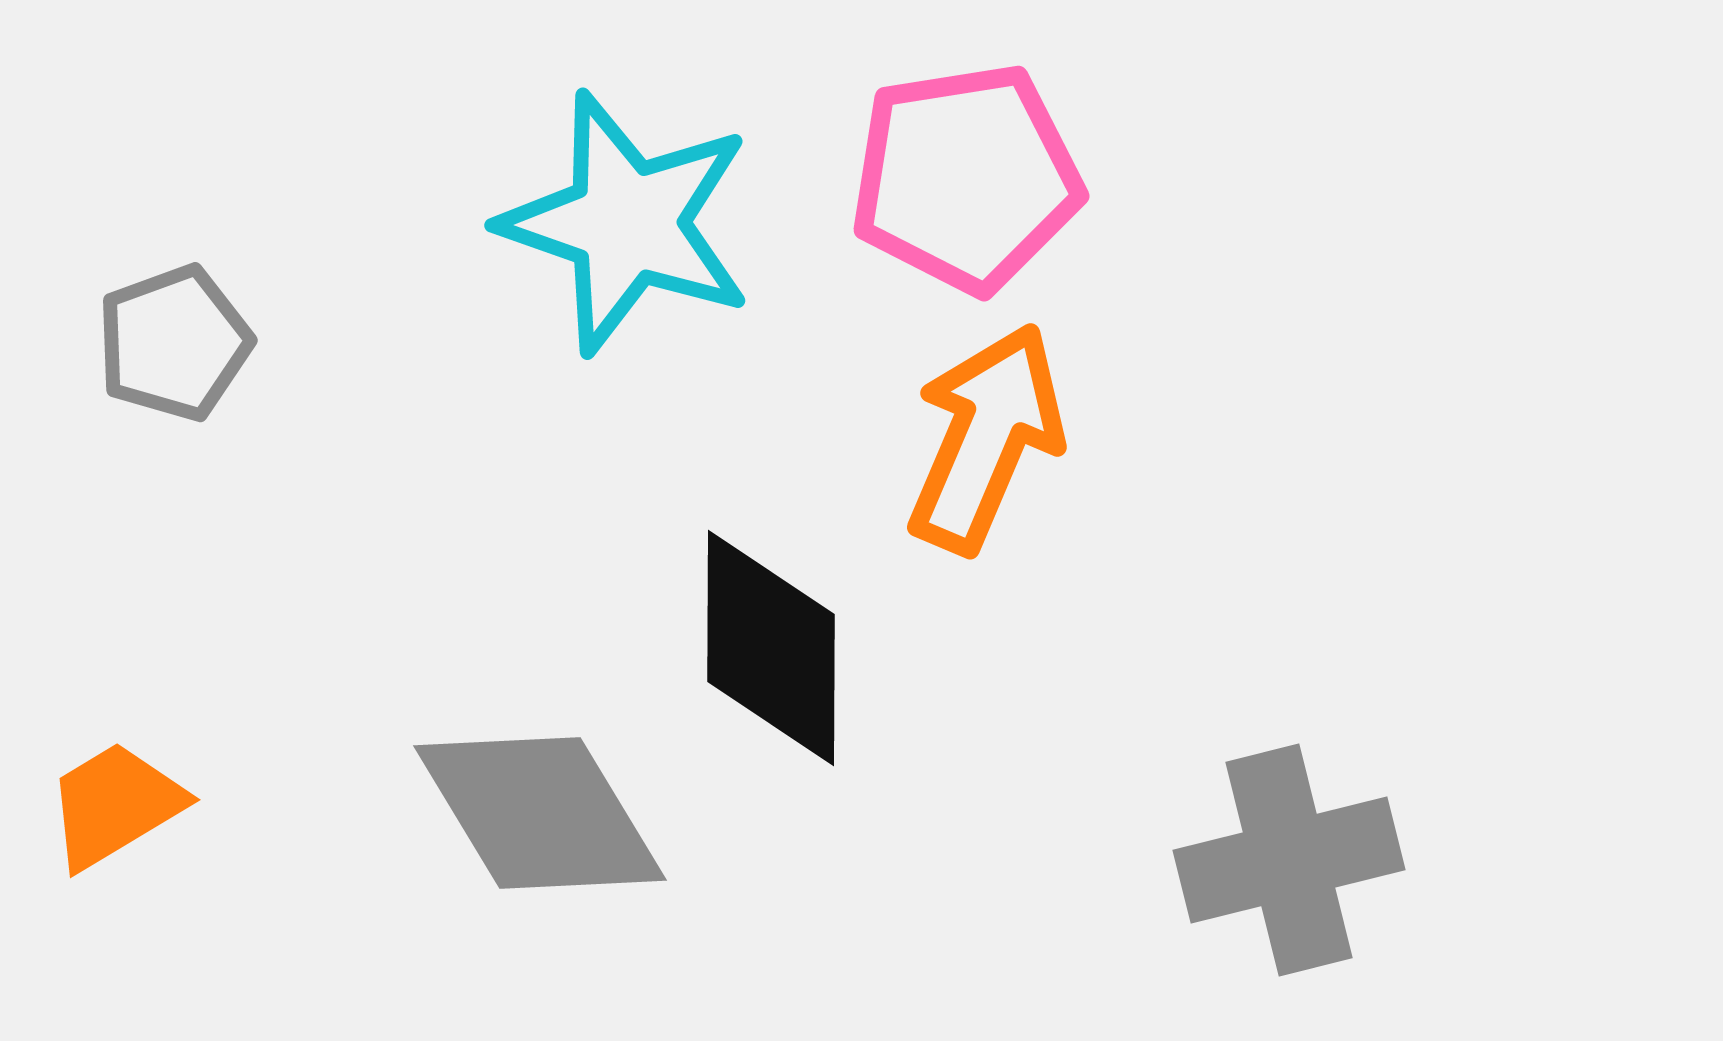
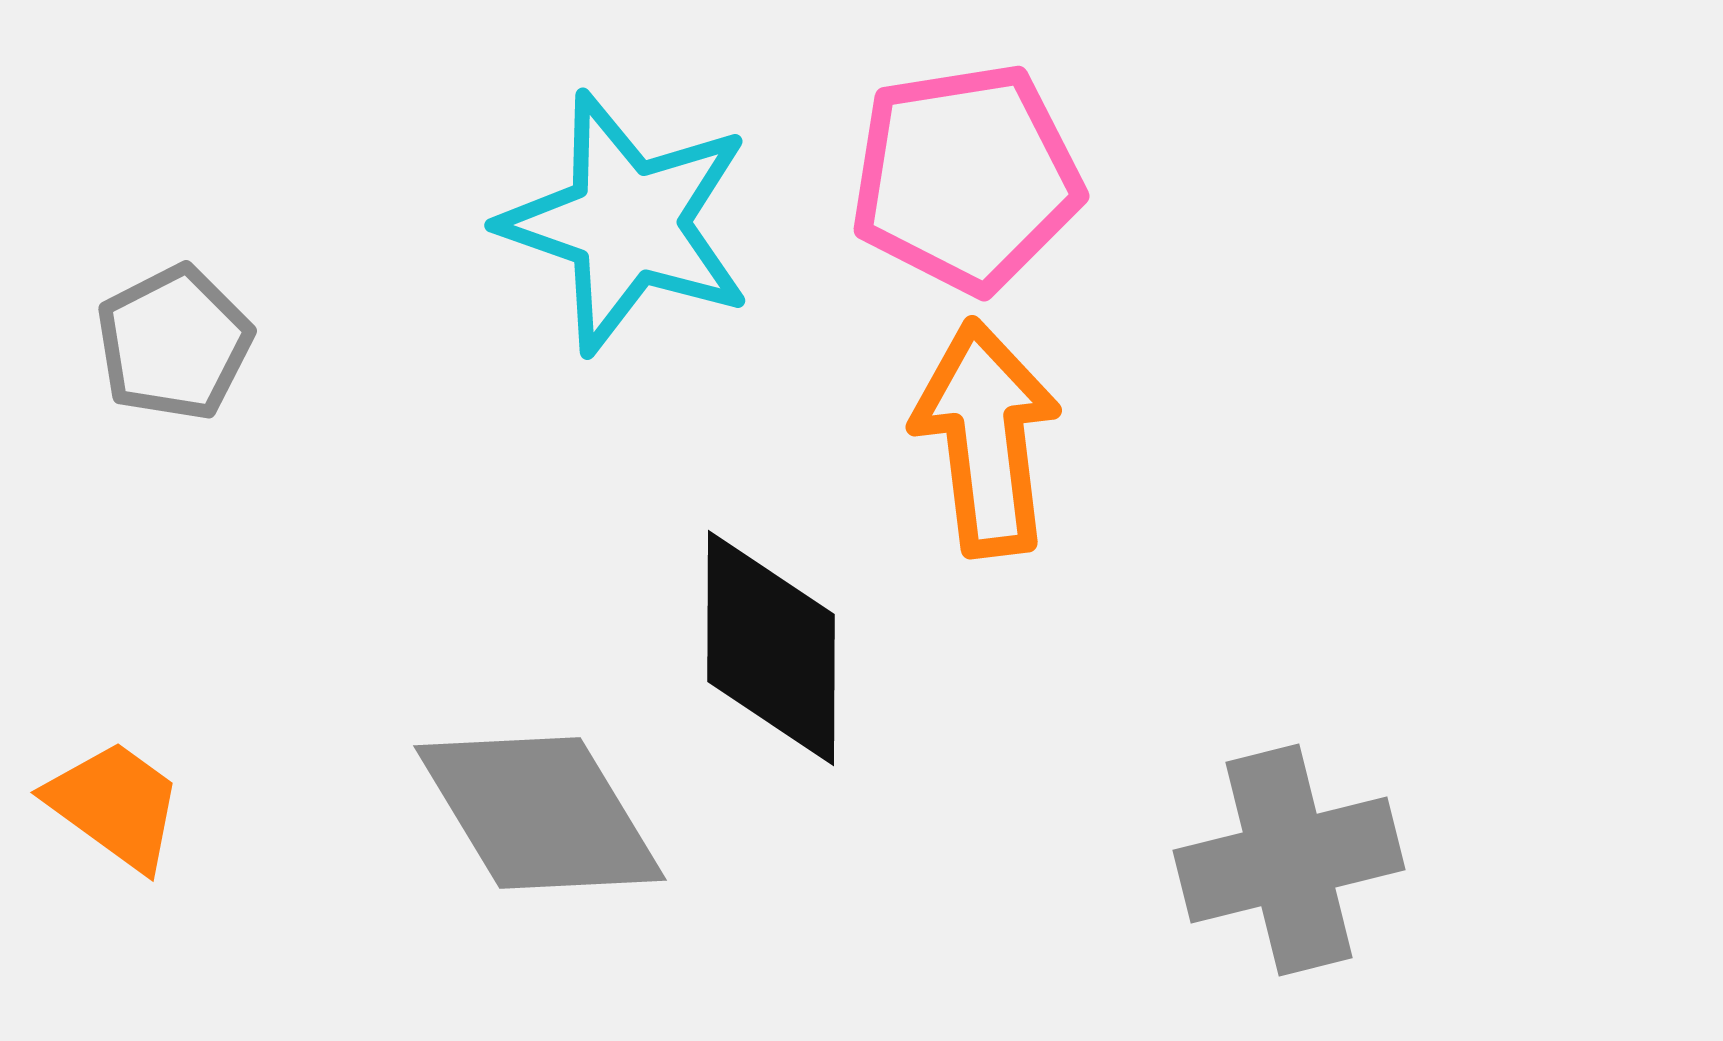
gray pentagon: rotated 7 degrees counterclockwise
orange arrow: rotated 30 degrees counterclockwise
orange trapezoid: rotated 67 degrees clockwise
